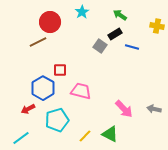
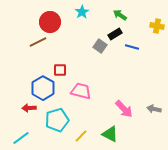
red arrow: moved 1 px right, 1 px up; rotated 24 degrees clockwise
yellow line: moved 4 px left
